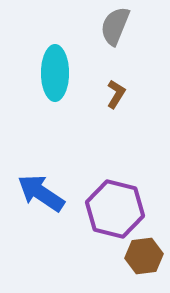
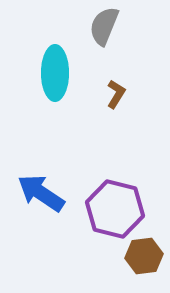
gray semicircle: moved 11 px left
